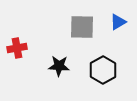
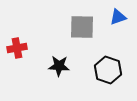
blue triangle: moved 5 px up; rotated 12 degrees clockwise
black hexagon: moved 5 px right; rotated 12 degrees counterclockwise
